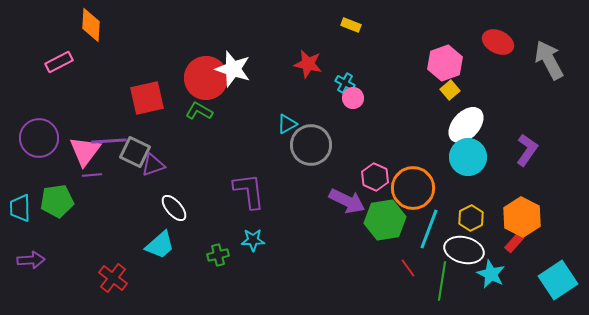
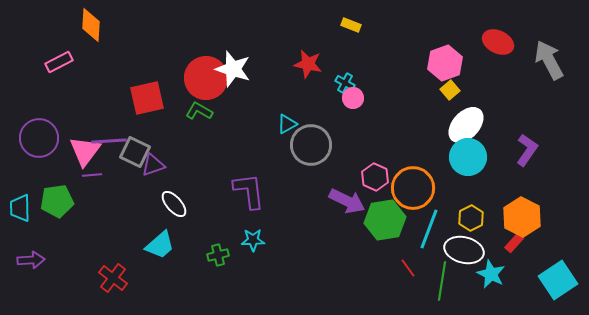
white ellipse at (174, 208): moved 4 px up
